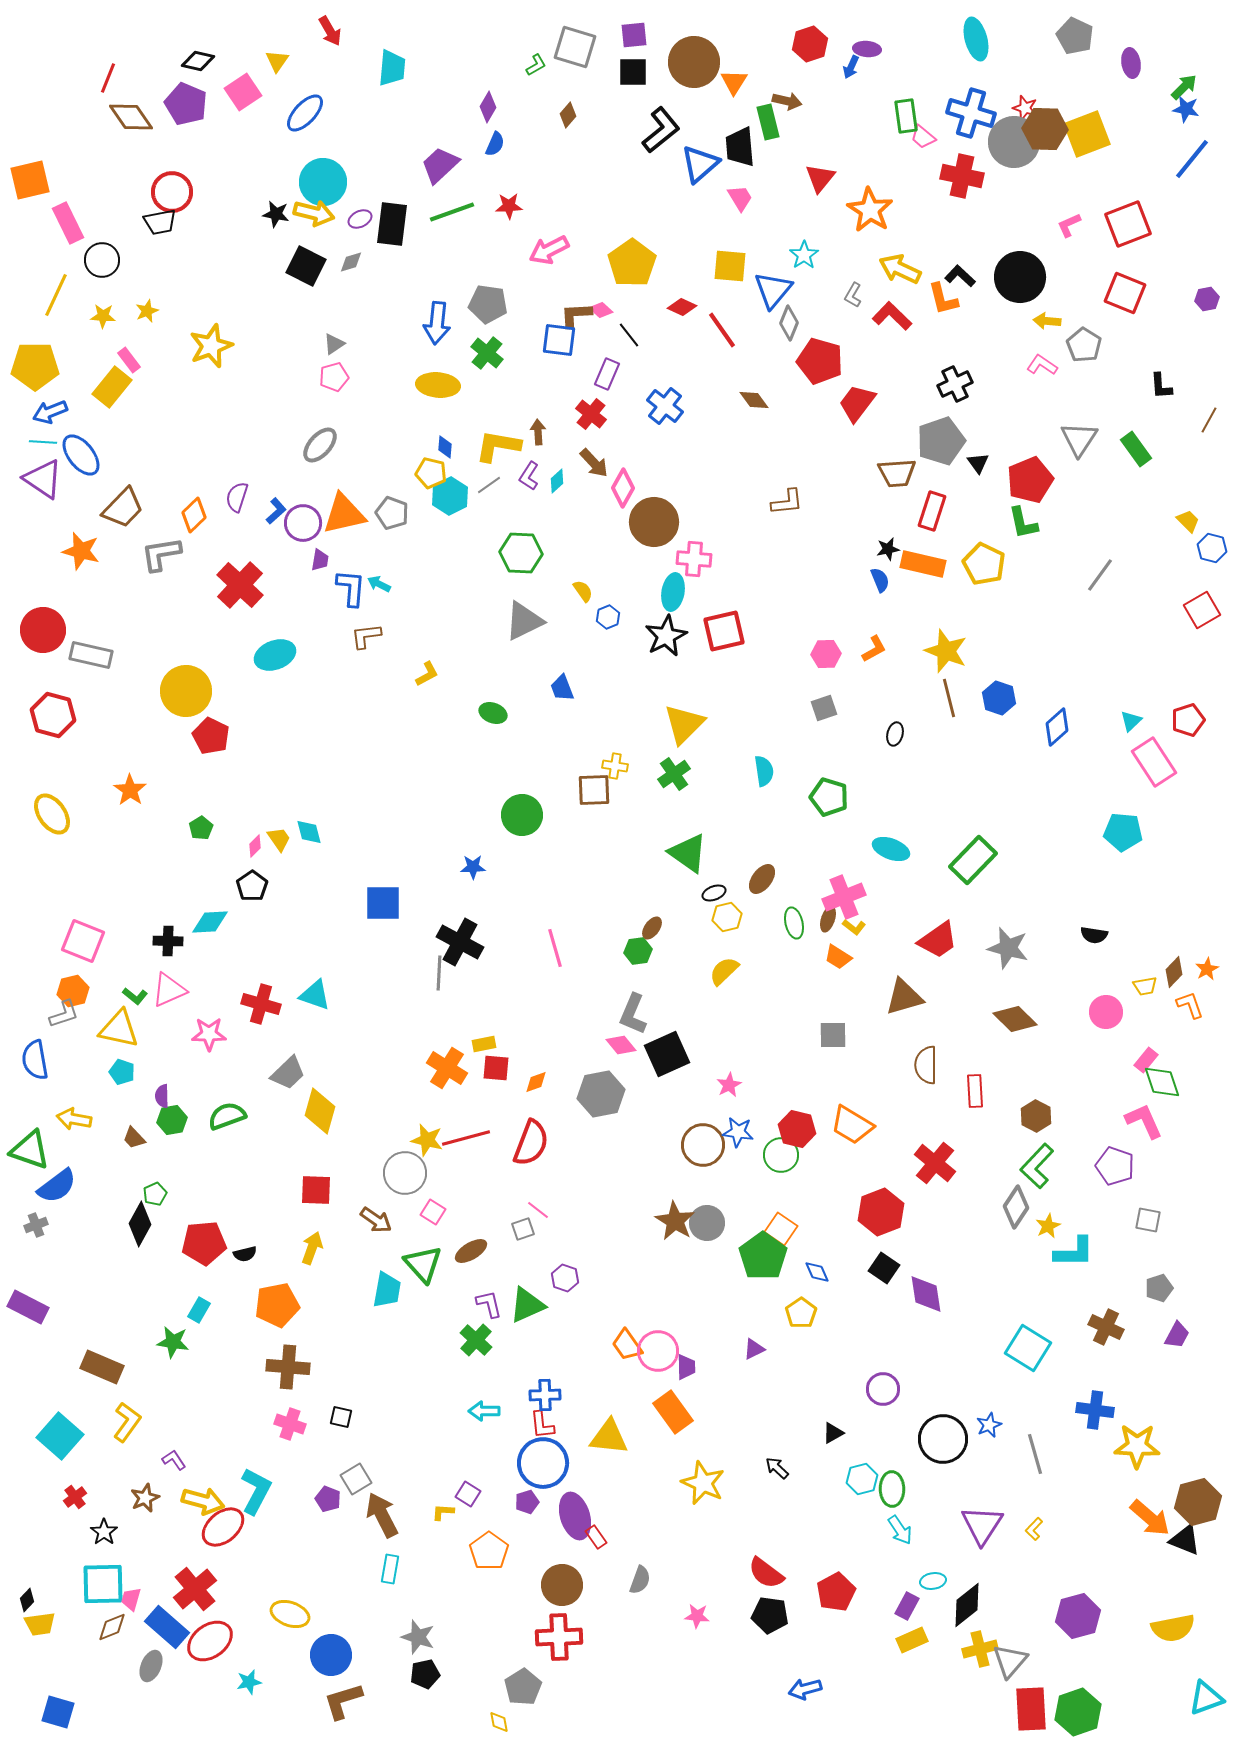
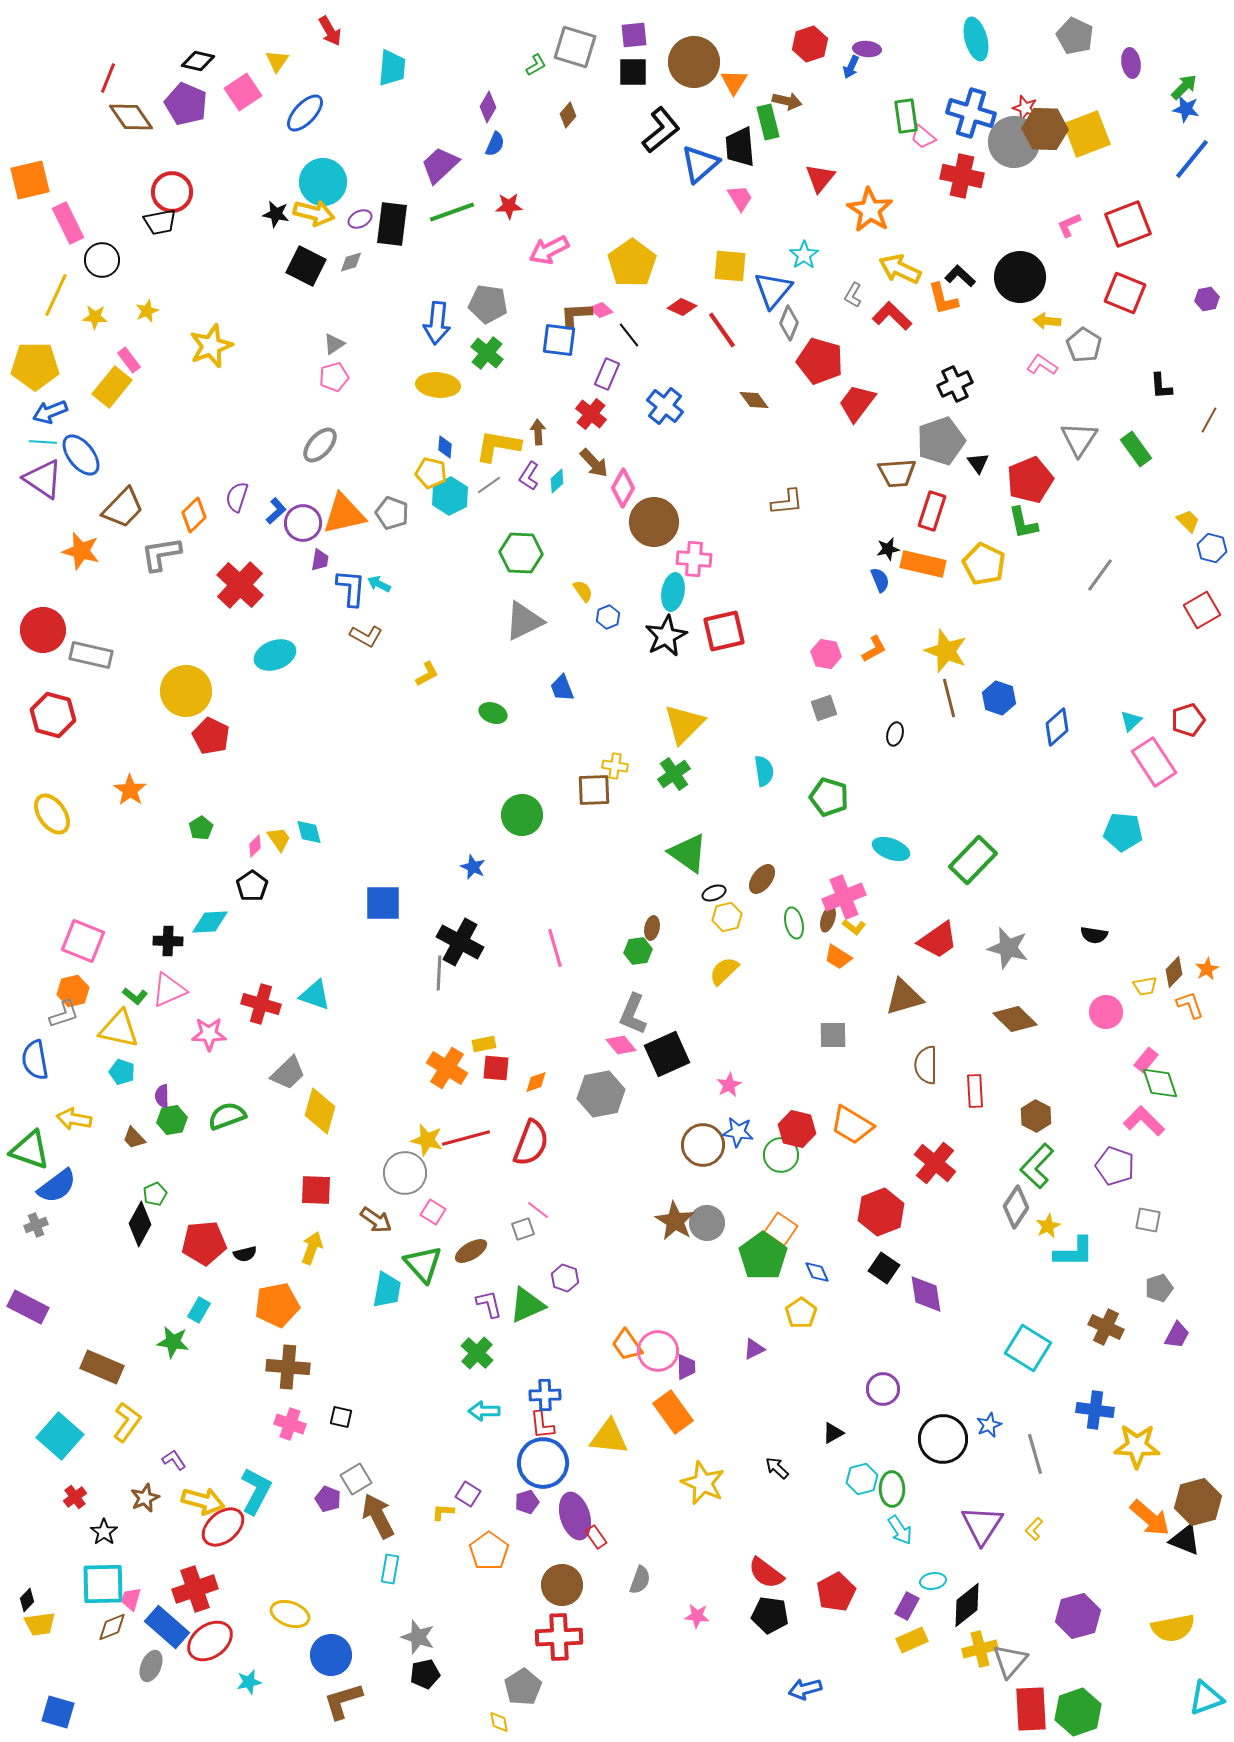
yellow star at (103, 316): moved 8 px left, 1 px down
brown L-shape at (366, 636): rotated 144 degrees counterclockwise
pink hexagon at (826, 654): rotated 12 degrees clockwise
blue star at (473, 867): rotated 25 degrees clockwise
brown ellipse at (652, 928): rotated 25 degrees counterclockwise
green diamond at (1162, 1082): moved 2 px left, 1 px down
pink L-shape at (1144, 1121): rotated 21 degrees counterclockwise
green cross at (476, 1340): moved 1 px right, 13 px down
brown arrow at (382, 1515): moved 4 px left, 1 px down
red cross at (195, 1589): rotated 21 degrees clockwise
